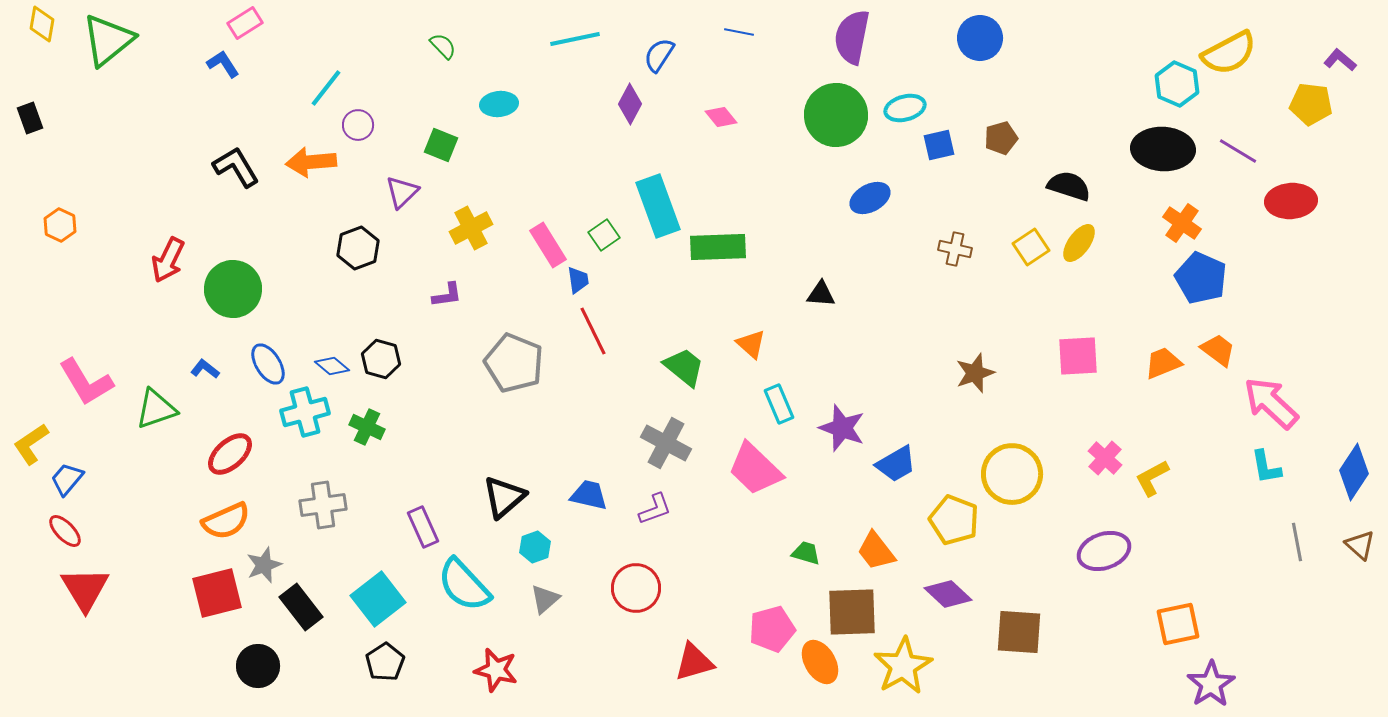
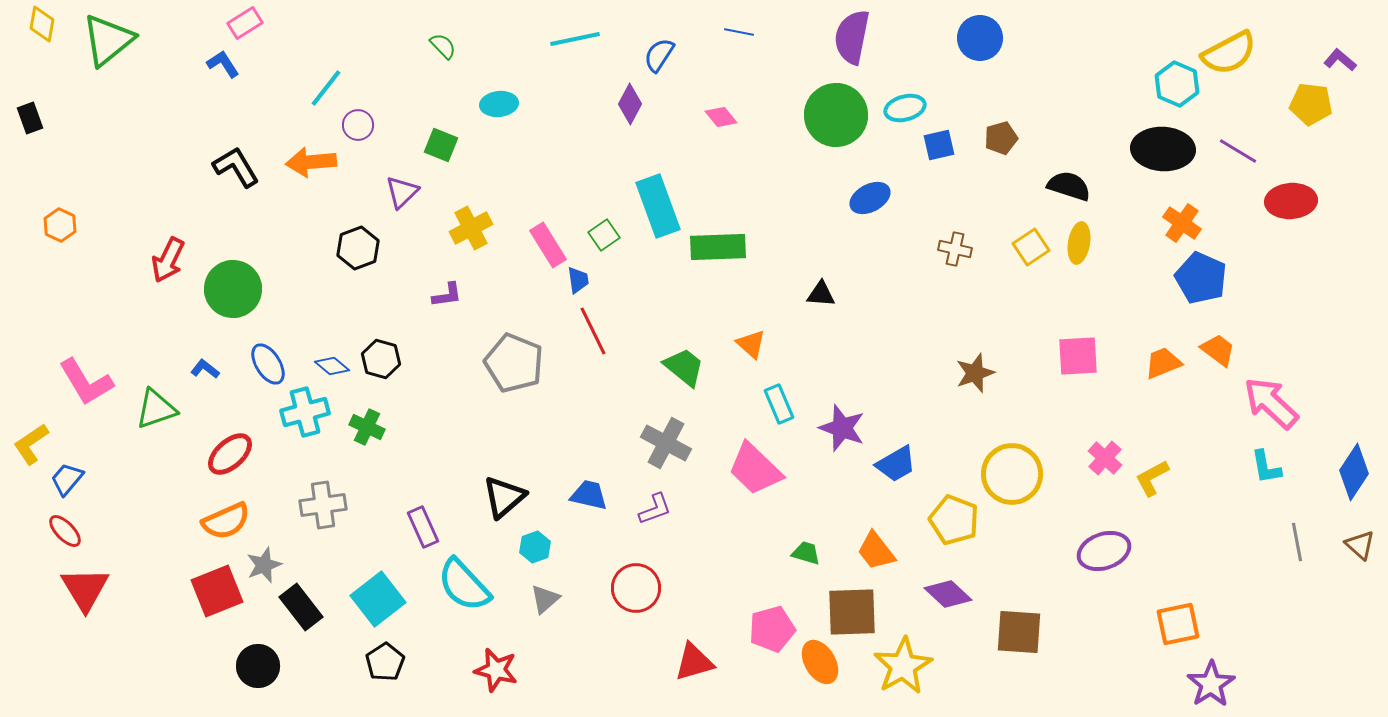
yellow ellipse at (1079, 243): rotated 27 degrees counterclockwise
red square at (217, 593): moved 2 px up; rotated 8 degrees counterclockwise
